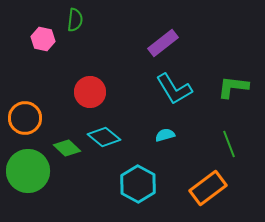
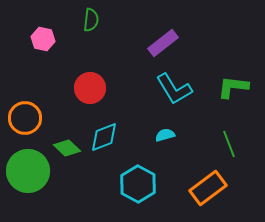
green semicircle: moved 16 px right
red circle: moved 4 px up
cyan diamond: rotated 60 degrees counterclockwise
